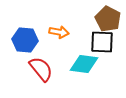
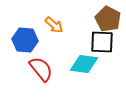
orange arrow: moved 5 px left, 7 px up; rotated 30 degrees clockwise
